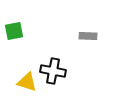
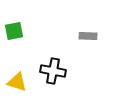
yellow triangle: moved 10 px left
